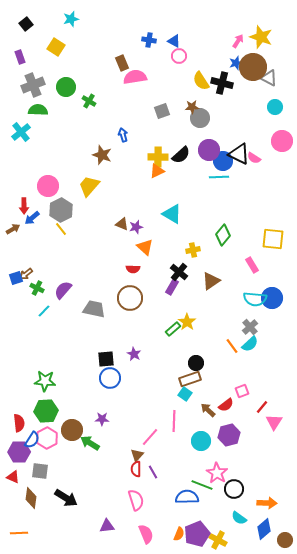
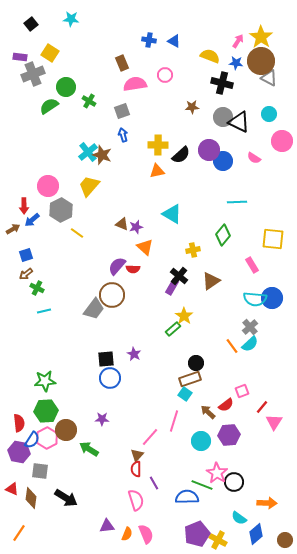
cyan star at (71, 19): rotated 21 degrees clockwise
black square at (26, 24): moved 5 px right
yellow star at (261, 37): rotated 15 degrees clockwise
yellow square at (56, 47): moved 6 px left, 6 px down
pink circle at (179, 56): moved 14 px left, 19 px down
purple rectangle at (20, 57): rotated 64 degrees counterclockwise
blue star at (236, 63): rotated 24 degrees clockwise
brown circle at (253, 67): moved 8 px right, 6 px up
pink semicircle at (135, 77): moved 7 px down
yellow semicircle at (201, 81): moved 9 px right, 25 px up; rotated 144 degrees clockwise
gray cross at (33, 85): moved 11 px up
cyan circle at (275, 107): moved 6 px left, 7 px down
green semicircle at (38, 110): moved 11 px right, 4 px up; rotated 36 degrees counterclockwise
gray square at (162, 111): moved 40 px left
gray circle at (200, 118): moved 23 px right, 1 px up
cyan cross at (21, 132): moved 67 px right, 20 px down
black triangle at (239, 154): moved 32 px up
yellow cross at (158, 157): moved 12 px up
orange triangle at (157, 171): rotated 14 degrees clockwise
cyan line at (219, 177): moved 18 px right, 25 px down
blue arrow at (32, 218): moved 2 px down
yellow line at (61, 229): moved 16 px right, 4 px down; rotated 16 degrees counterclockwise
black cross at (179, 272): moved 4 px down
blue square at (16, 278): moved 10 px right, 23 px up
purple semicircle at (63, 290): moved 54 px right, 24 px up
brown circle at (130, 298): moved 18 px left, 3 px up
gray trapezoid at (94, 309): rotated 115 degrees clockwise
cyan line at (44, 311): rotated 32 degrees clockwise
yellow star at (187, 322): moved 3 px left, 6 px up
green star at (45, 381): rotated 10 degrees counterclockwise
brown arrow at (208, 410): moved 2 px down
pink line at (174, 421): rotated 15 degrees clockwise
brown circle at (72, 430): moved 6 px left
purple hexagon at (229, 435): rotated 10 degrees clockwise
green arrow at (90, 443): moved 1 px left, 6 px down
purple hexagon at (19, 452): rotated 10 degrees clockwise
purple line at (153, 472): moved 1 px right, 11 px down
red triangle at (13, 477): moved 1 px left, 12 px down
black circle at (234, 489): moved 7 px up
blue diamond at (264, 529): moved 8 px left, 5 px down
orange line at (19, 533): rotated 54 degrees counterclockwise
orange semicircle at (179, 534): moved 52 px left
